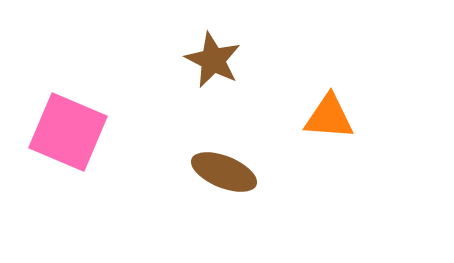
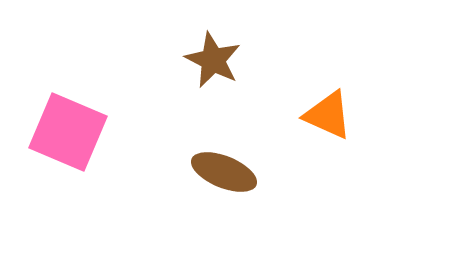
orange triangle: moved 1 px left, 2 px up; rotated 20 degrees clockwise
